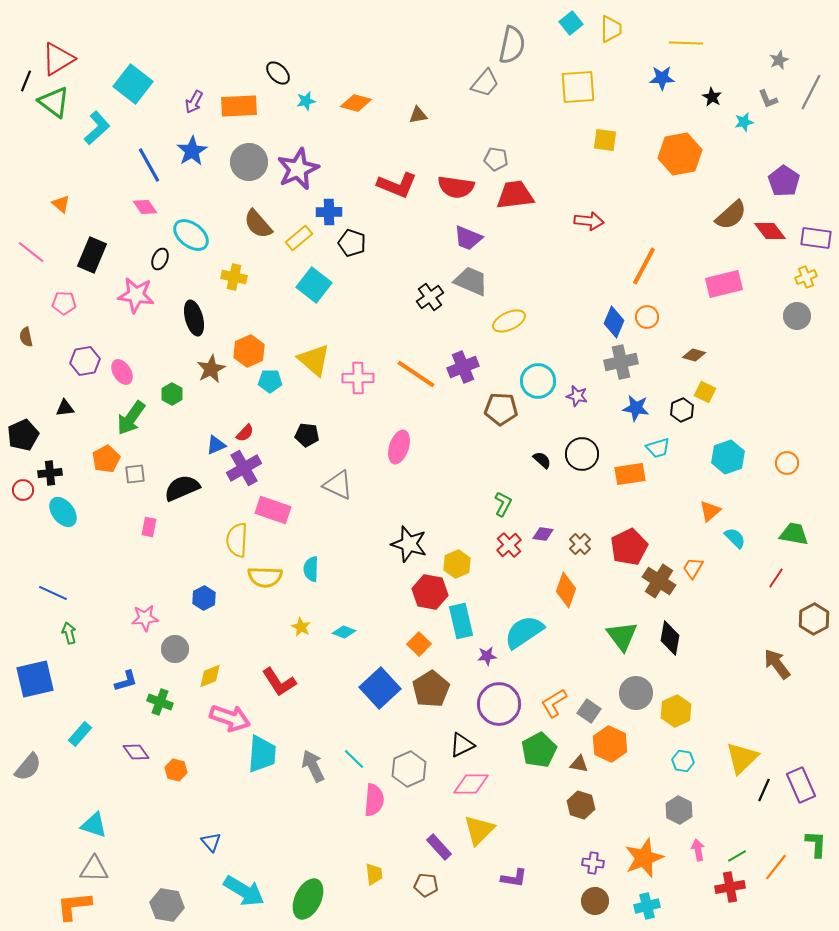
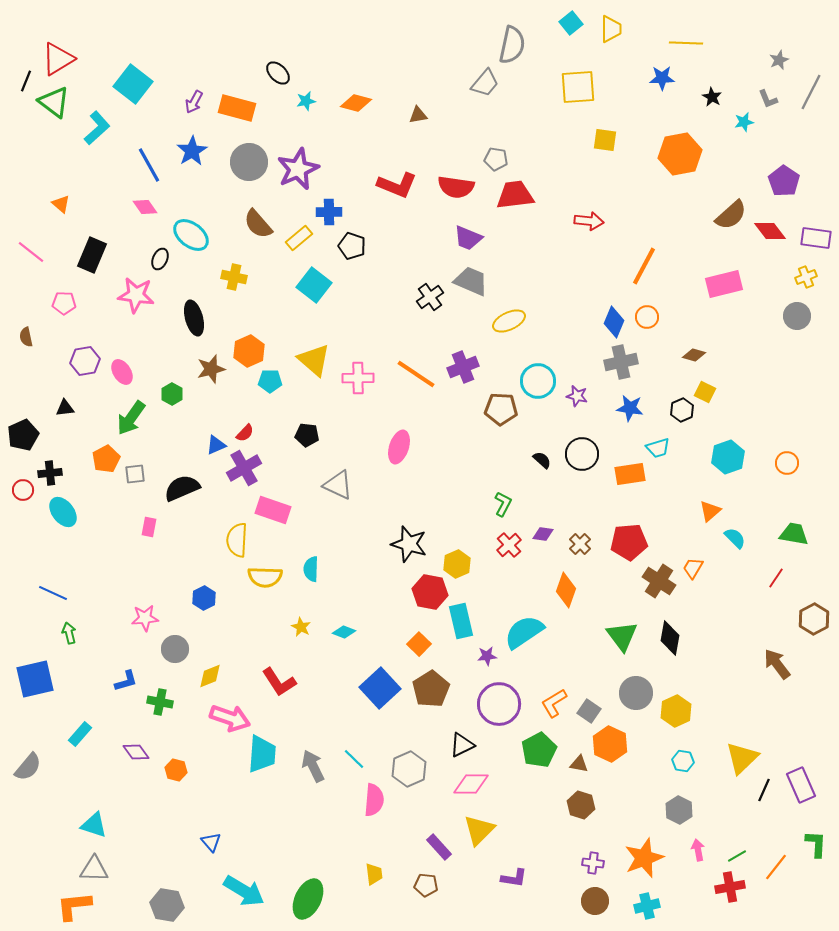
orange rectangle at (239, 106): moved 2 px left, 2 px down; rotated 18 degrees clockwise
black pentagon at (352, 243): moved 3 px down
brown star at (211, 369): rotated 12 degrees clockwise
blue star at (636, 408): moved 6 px left
red pentagon at (629, 547): moved 5 px up; rotated 21 degrees clockwise
green cross at (160, 702): rotated 10 degrees counterclockwise
